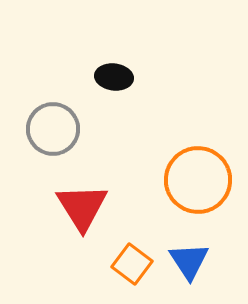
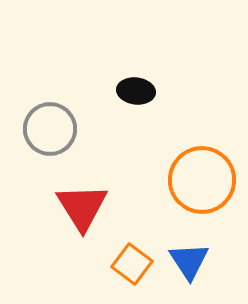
black ellipse: moved 22 px right, 14 px down
gray circle: moved 3 px left
orange circle: moved 4 px right
